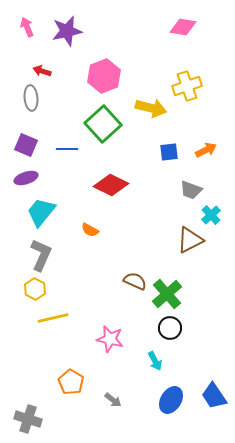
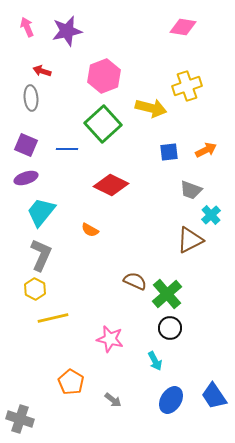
gray cross: moved 8 px left
